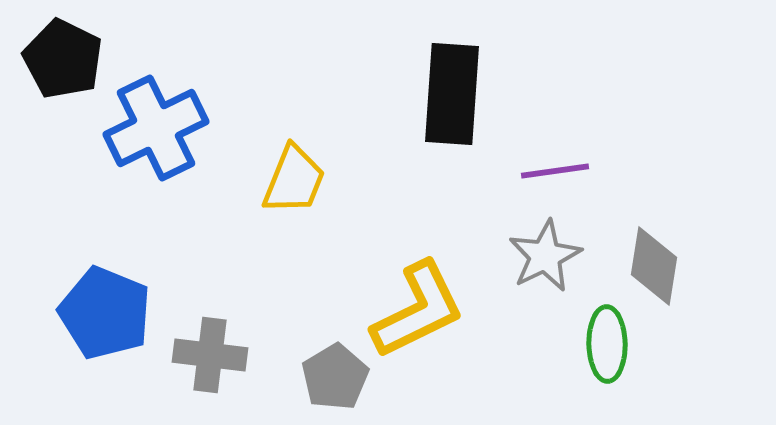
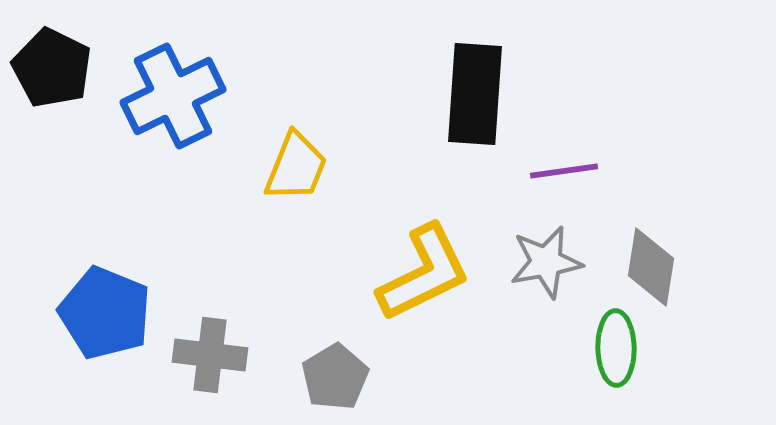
black pentagon: moved 11 px left, 9 px down
black rectangle: moved 23 px right
blue cross: moved 17 px right, 32 px up
purple line: moved 9 px right
yellow trapezoid: moved 2 px right, 13 px up
gray star: moved 1 px right, 6 px down; rotated 16 degrees clockwise
gray diamond: moved 3 px left, 1 px down
yellow L-shape: moved 6 px right, 37 px up
green ellipse: moved 9 px right, 4 px down
